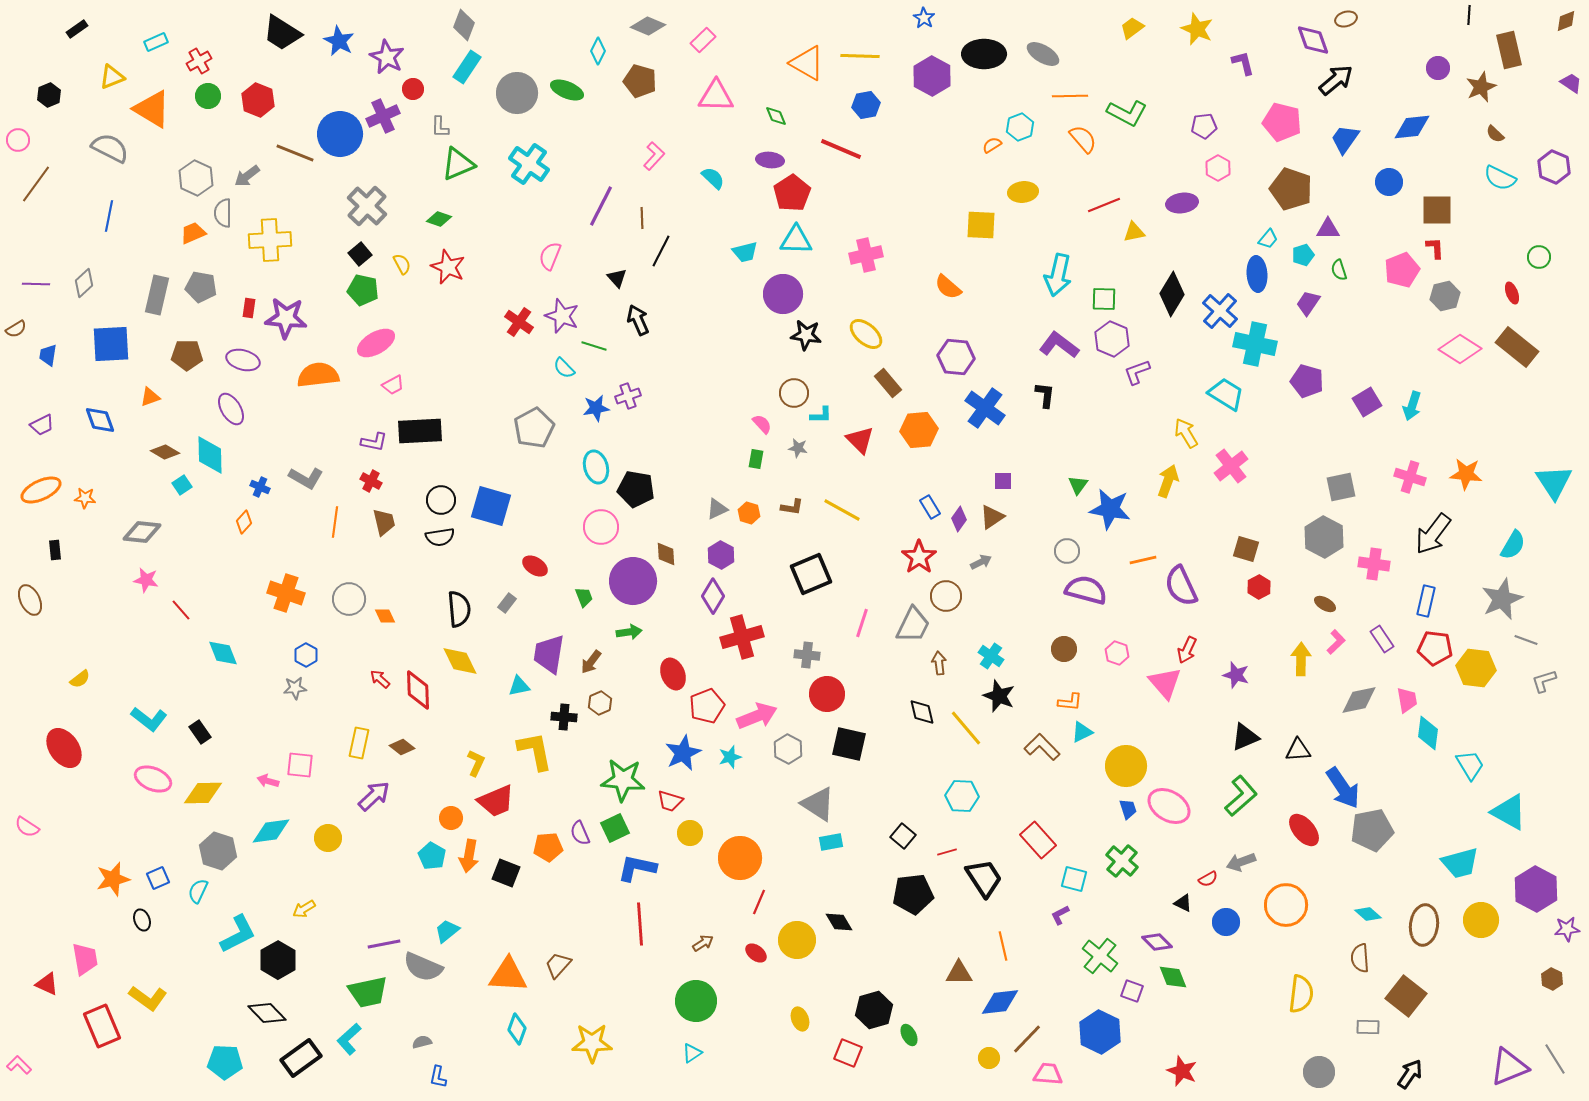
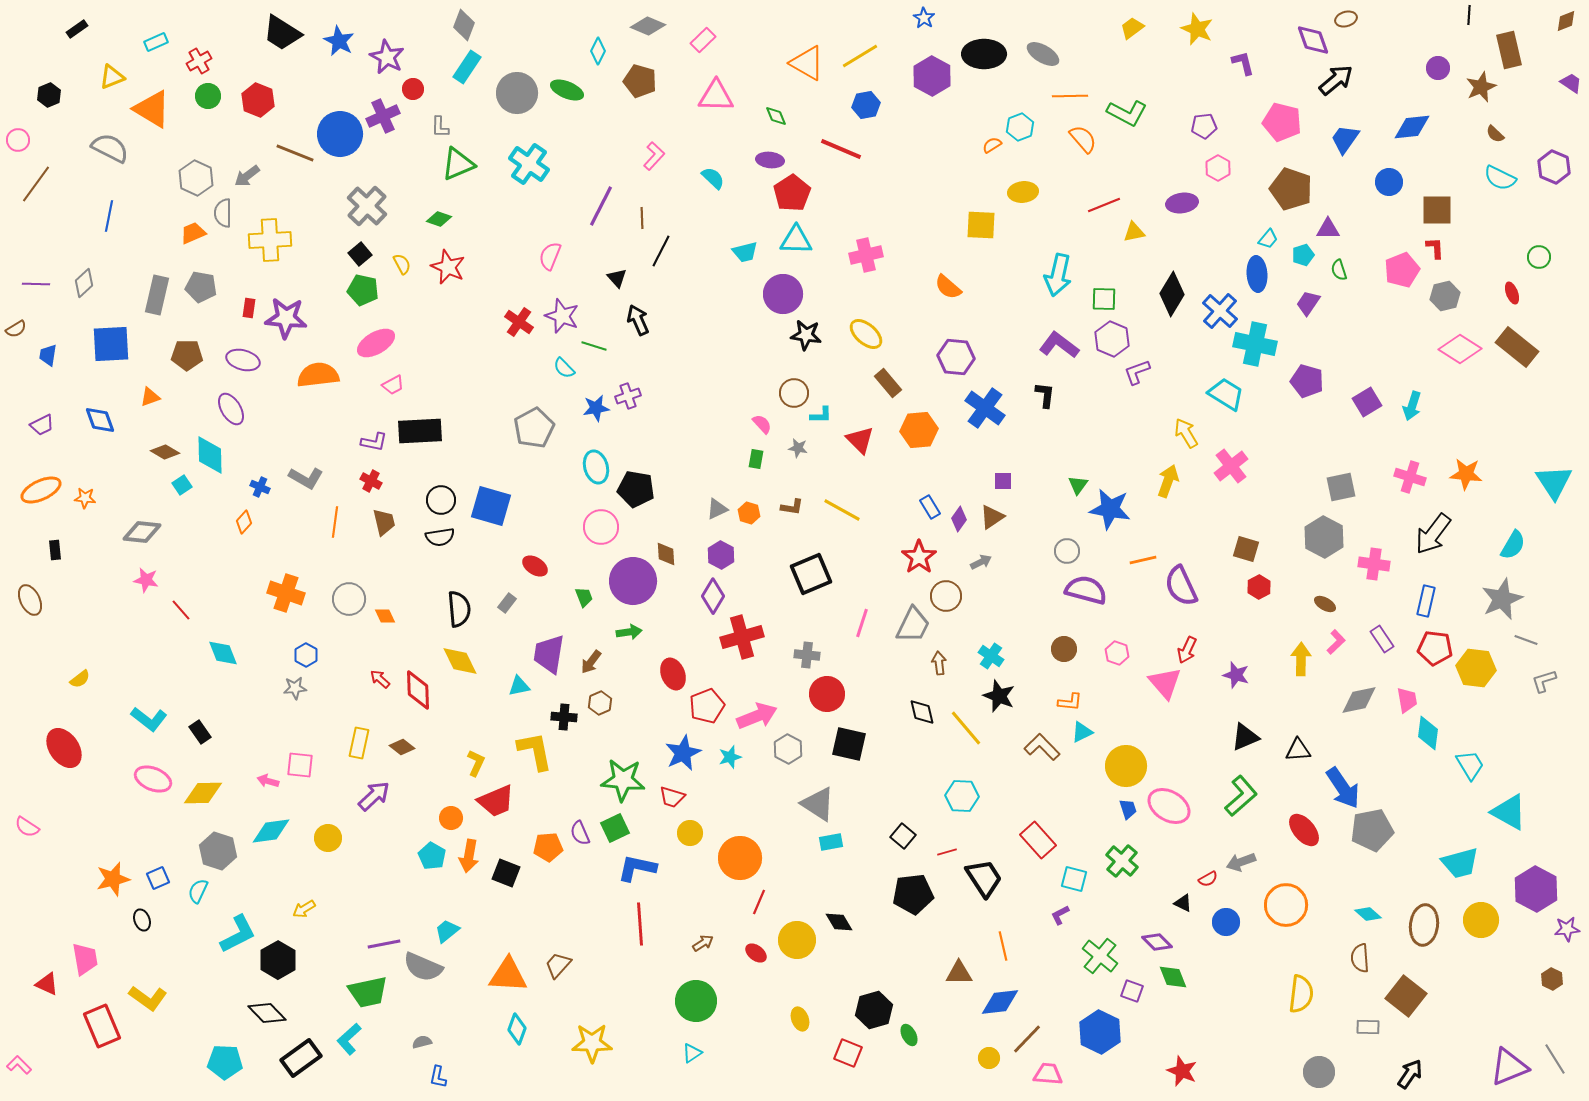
yellow line at (860, 56): rotated 33 degrees counterclockwise
red trapezoid at (670, 801): moved 2 px right, 4 px up
